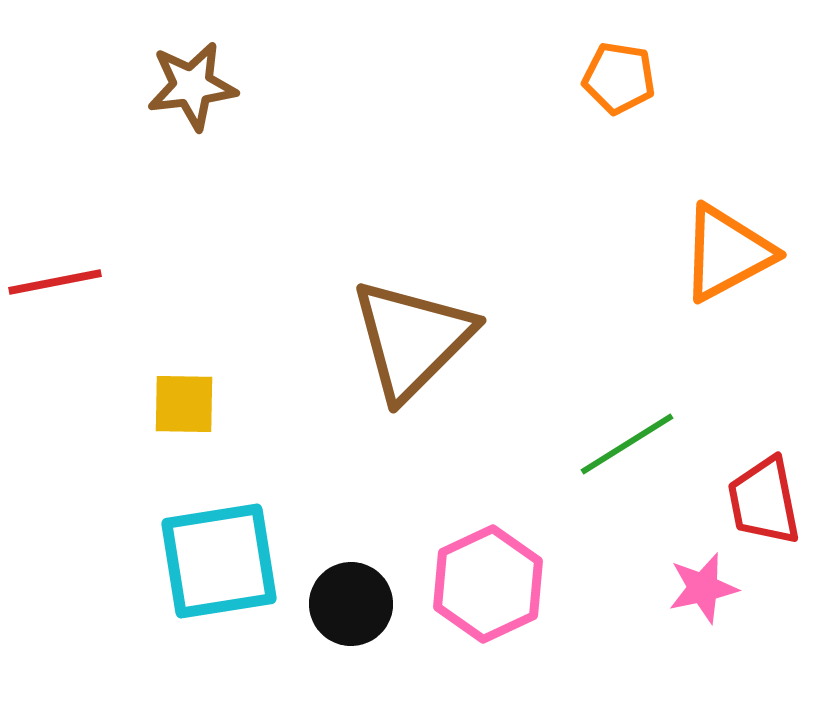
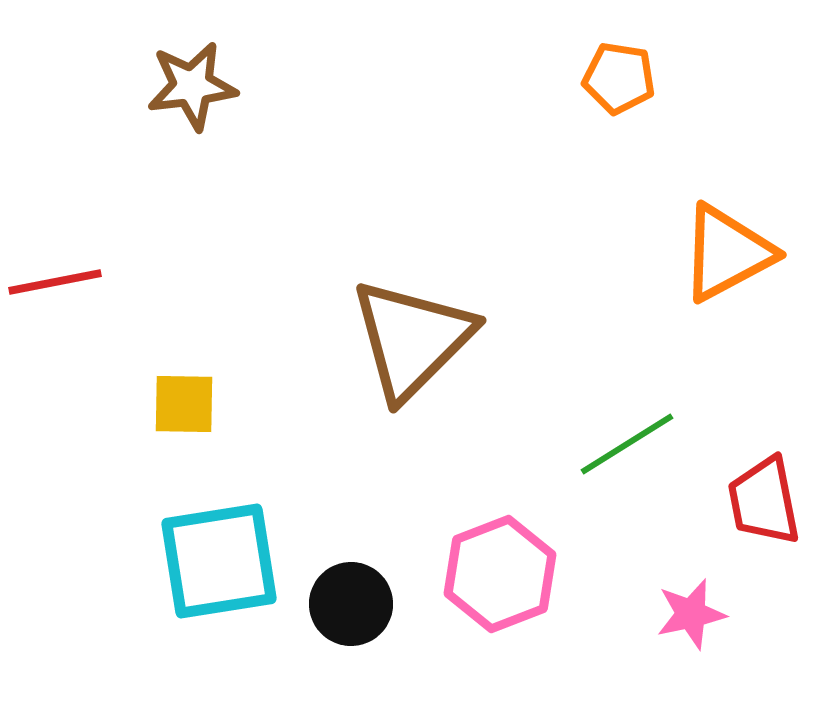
pink hexagon: moved 12 px right, 10 px up; rotated 4 degrees clockwise
pink star: moved 12 px left, 26 px down
